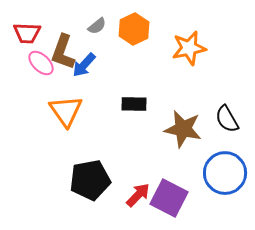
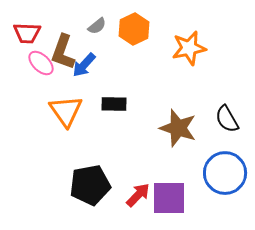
black rectangle: moved 20 px left
brown star: moved 5 px left, 1 px up; rotated 6 degrees clockwise
black pentagon: moved 5 px down
purple square: rotated 27 degrees counterclockwise
